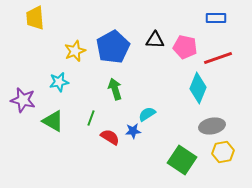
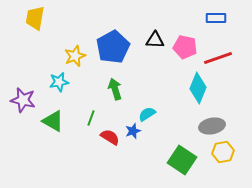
yellow trapezoid: rotated 15 degrees clockwise
yellow star: moved 5 px down
blue star: rotated 14 degrees counterclockwise
